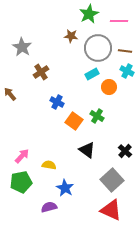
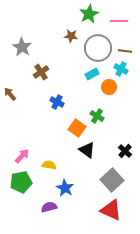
cyan cross: moved 6 px left, 2 px up
orange square: moved 3 px right, 7 px down
